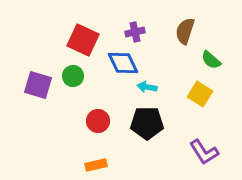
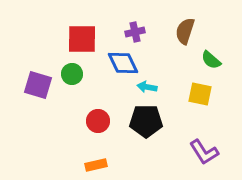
red square: moved 1 px left, 1 px up; rotated 24 degrees counterclockwise
green circle: moved 1 px left, 2 px up
yellow square: rotated 20 degrees counterclockwise
black pentagon: moved 1 px left, 2 px up
